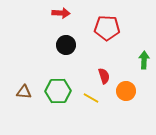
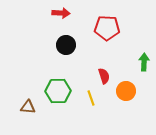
green arrow: moved 2 px down
brown triangle: moved 4 px right, 15 px down
yellow line: rotated 42 degrees clockwise
